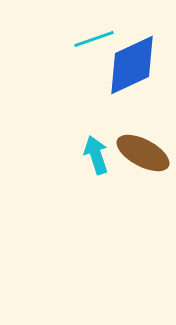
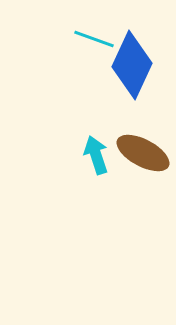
cyan line: rotated 39 degrees clockwise
blue diamond: rotated 40 degrees counterclockwise
